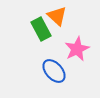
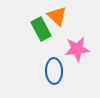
pink star: rotated 20 degrees clockwise
blue ellipse: rotated 40 degrees clockwise
